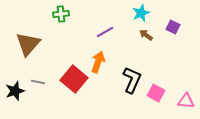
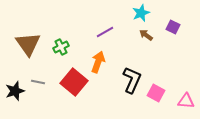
green cross: moved 33 px down; rotated 21 degrees counterclockwise
brown triangle: rotated 16 degrees counterclockwise
red square: moved 3 px down
